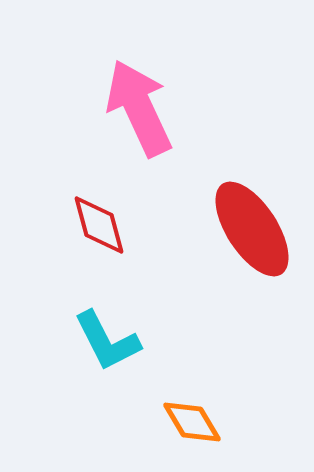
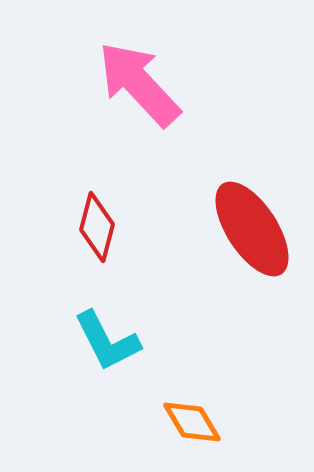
pink arrow: moved 24 px up; rotated 18 degrees counterclockwise
red diamond: moved 2 px left, 2 px down; rotated 30 degrees clockwise
